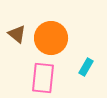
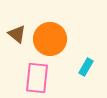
orange circle: moved 1 px left, 1 px down
pink rectangle: moved 6 px left
